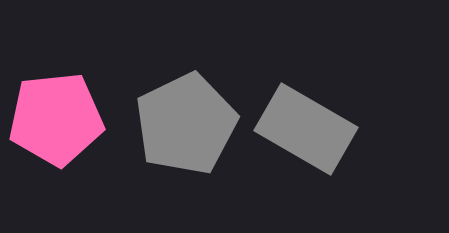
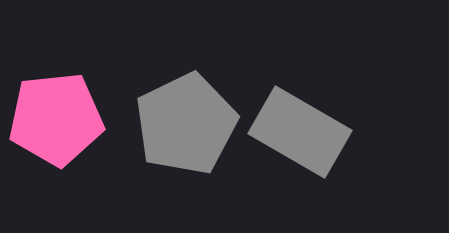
gray rectangle: moved 6 px left, 3 px down
